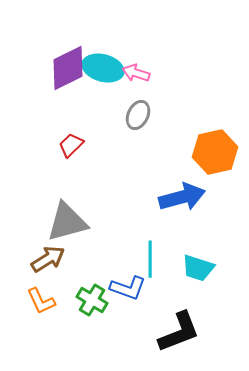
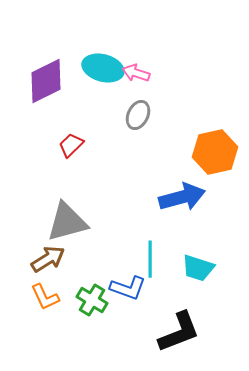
purple diamond: moved 22 px left, 13 px down
orange L-shape: moved 4 px right, 4 px up
